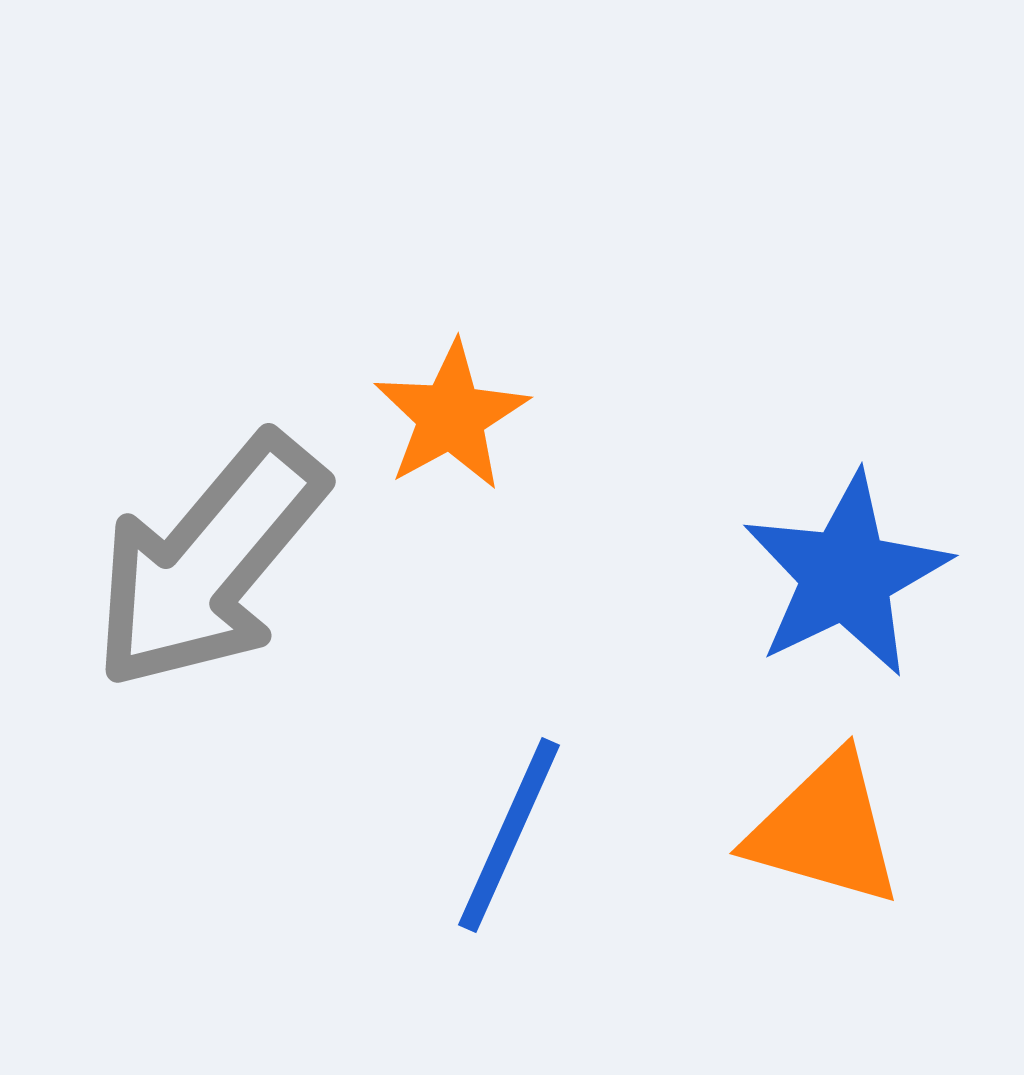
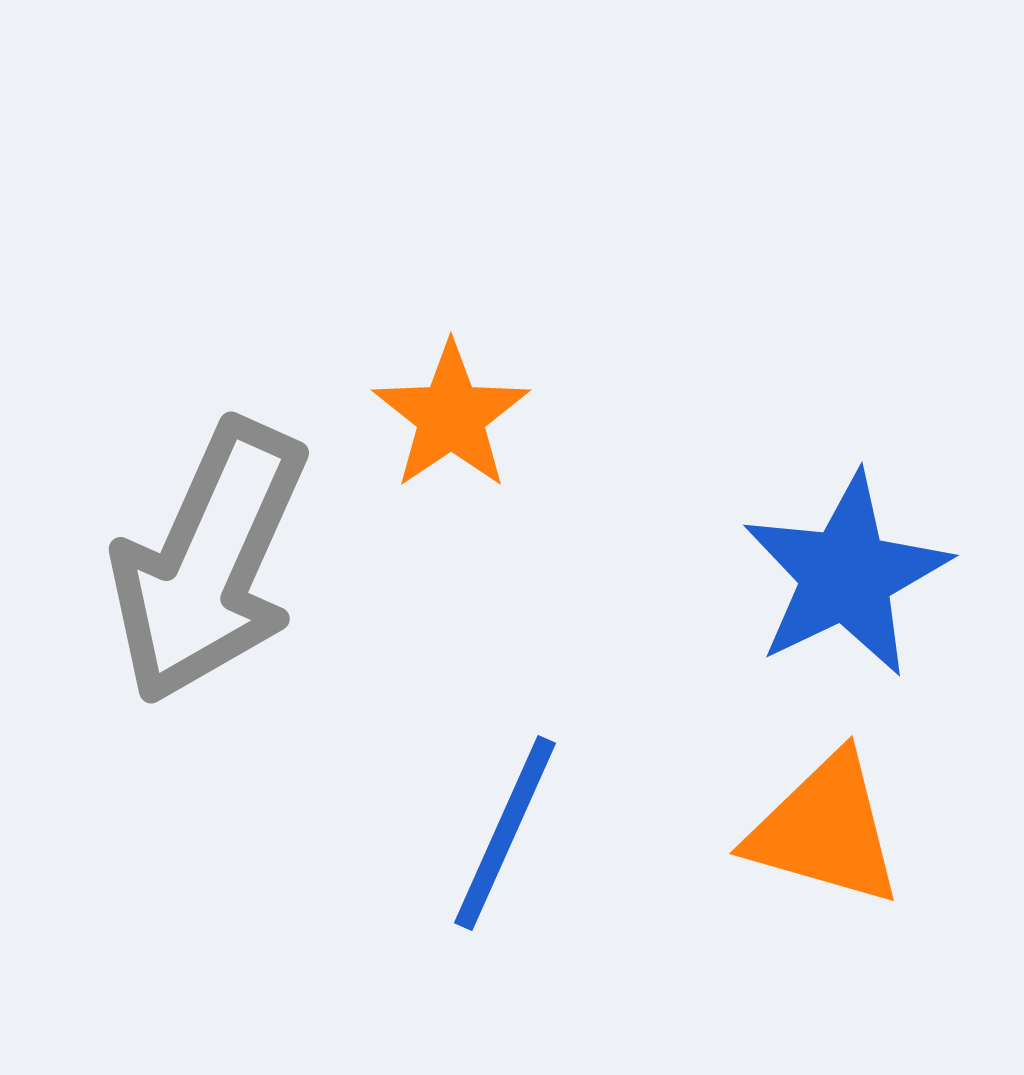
orange star: rotated 5 degrees counterclockwise
gray arrow: rotated 16 degrees counterclockwise
blue line: moved 4 px left, 2 px up
